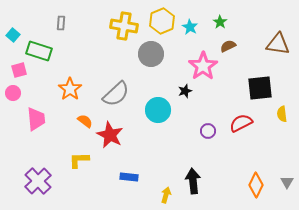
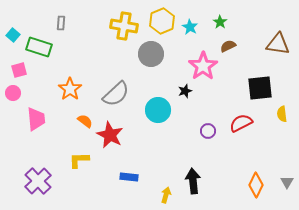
green rectangle: moved 4 px up
